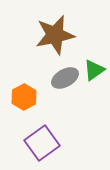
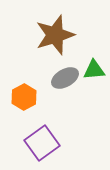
brown star: rotated 6 degrees counterclockwise
green triangle: rotated 30 degrees clockwise
